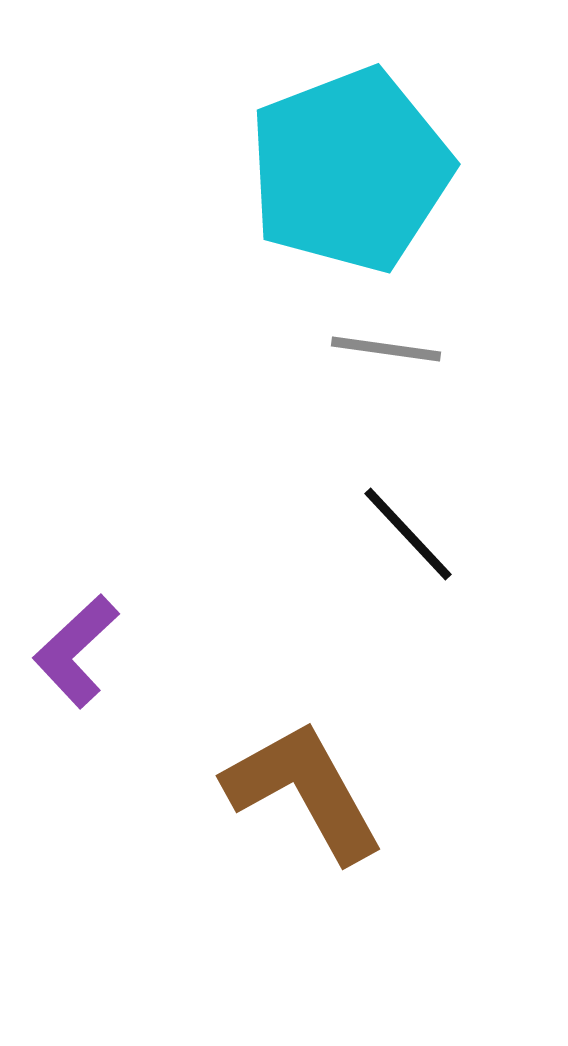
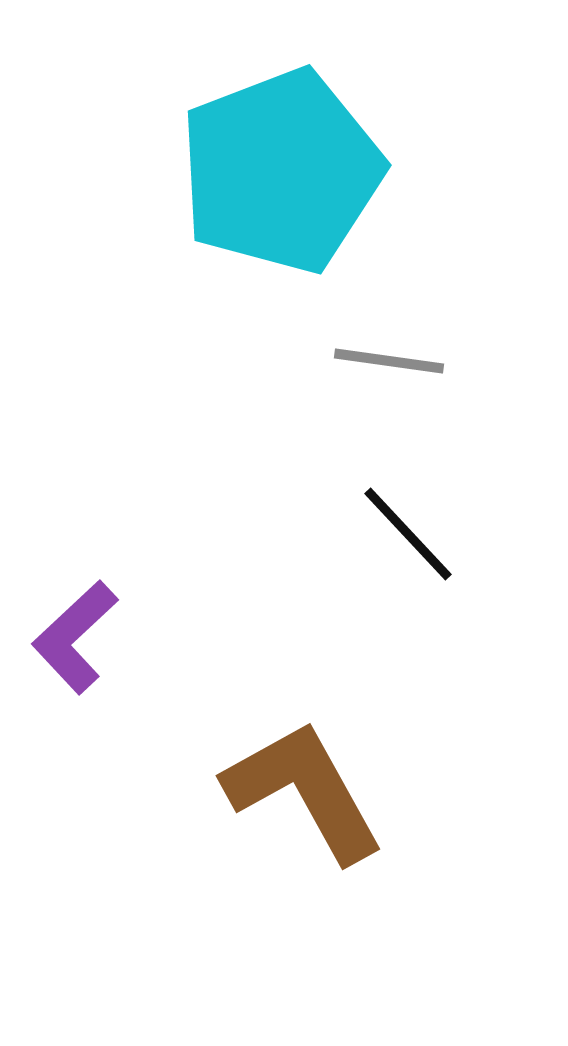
cyan pentagon: moved 69 px left, 1 px down
gray line: moved 3 px right, 12 px down
purple L-shape: moved 1 px left, 14 px up
